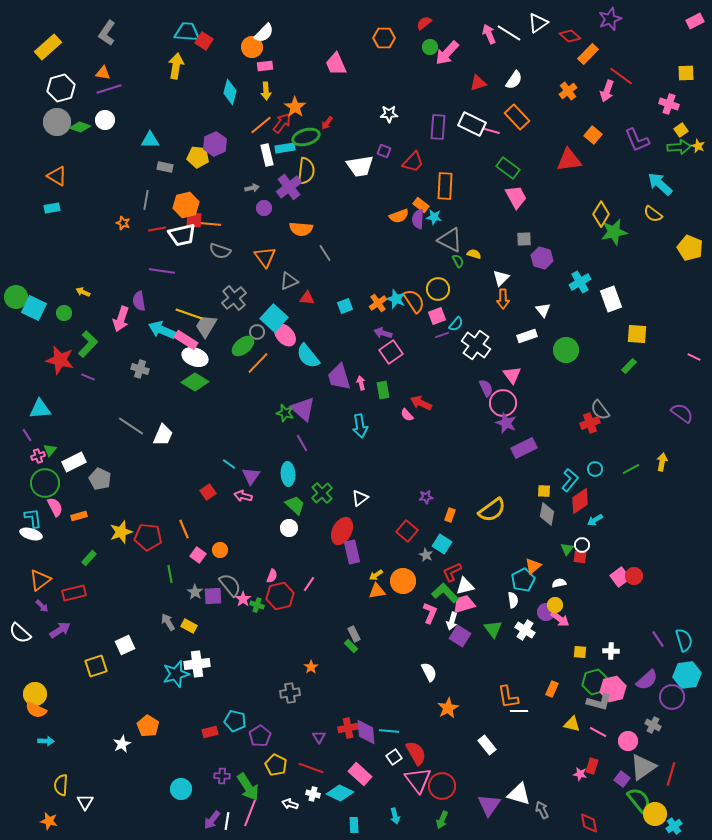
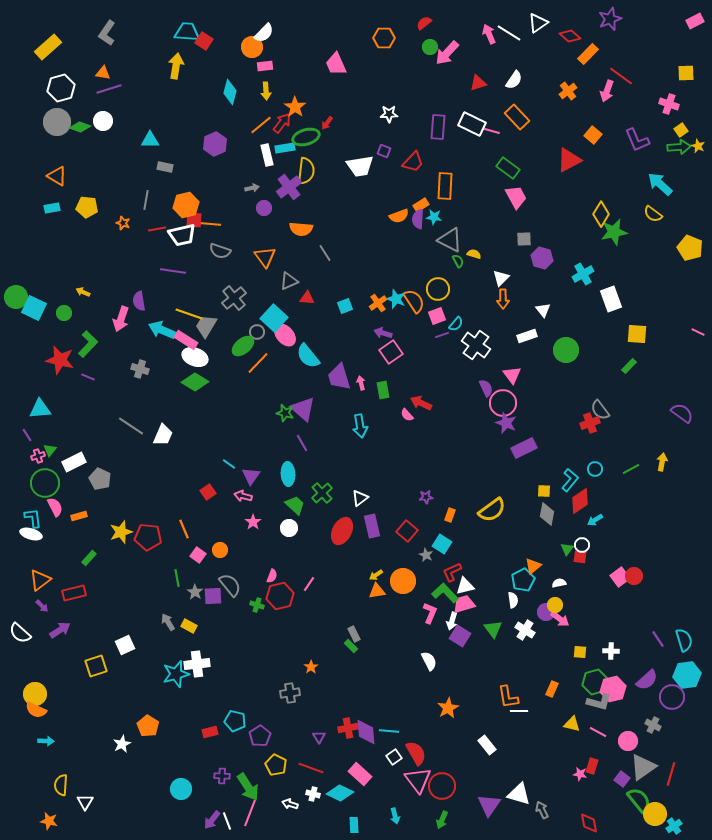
white circle at (105, 120): moved 2 px left, 1 px down
yellow pentagon at (198, 157): moved 111 px left, 50 px down
red triangle at (569, 160): rotated 20 degrees counterclockwise
orange rectangle at (421, 205): rotated 70 degrees counterclockwise
purple line at (162, 271): moved 11 px right
cyan cross at (580, 282): moved 3 px right, 8 px up
pink line at (694, 357): moved 4 px right, 25 px up
purple rectangle at (352, 552): moved 20 px right, 26 px up
green line at (170, 574): moved 7 px right, 4 px down
pink star at (243, 599): moved 10 px right, 77 px up
white semicircle at (429, 672): moved 11 px up
white line at (227, 821): rotated 30 degrees counterclockwise
